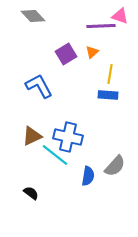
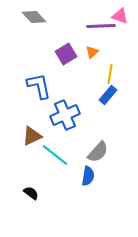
gray diamond: moved 1 px right, 1 px down
blue L-shape: rotated 16 degrees clockwise
blue rectangle: rotated 54 degrees counterclockwise
blue cross: moved 3 px left, 22 px up; rotated 36 degrees counterclockwise
gray semicircle: moved 17 px left, 14 px up
